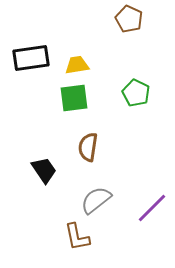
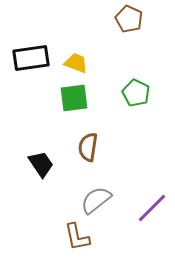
yellow trapezoid: moved 1 px left, 2 px up; rotated 30 degrees clockwise
black trapezoid: moved 3 px left, 6 px up
